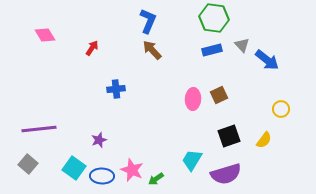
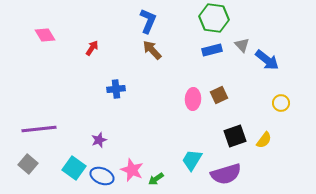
yellow circle: moved 6 px up
black square: moved 6 px right
blue ellipse: rotated 20 degrees clockwise
